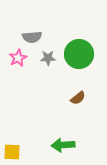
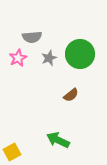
green circle: moved 1 px right
gray star: moved 1 px right; rotated 21 degrees counterclockwise
brown semicircle: moved 7 px left, 3 px up
green arrow: moved 5 px left, 5 px up; rotated 30 degrees clockwise
yellow square: rotated 30 degrees counterclockwise
